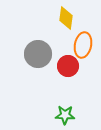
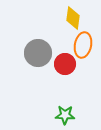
yellow diamond: moved 7 px right
gray circle: moved 1 px up
red circle: moved 3 px left, 2 px up
